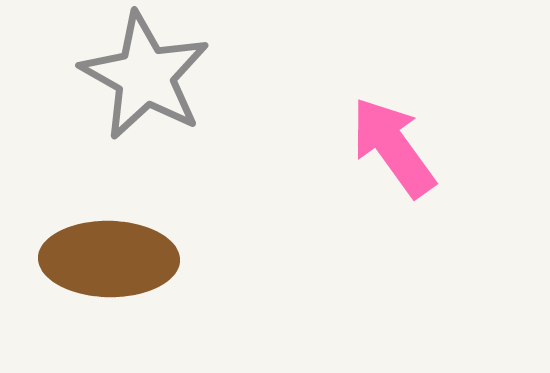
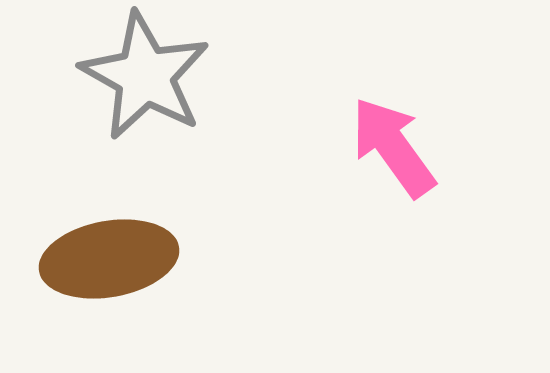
brown ellipse: rotated 11 degrees counterclockwise
